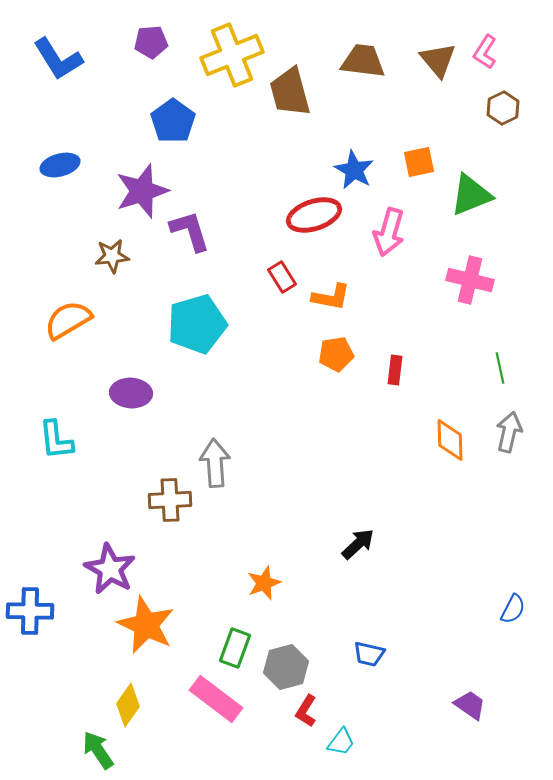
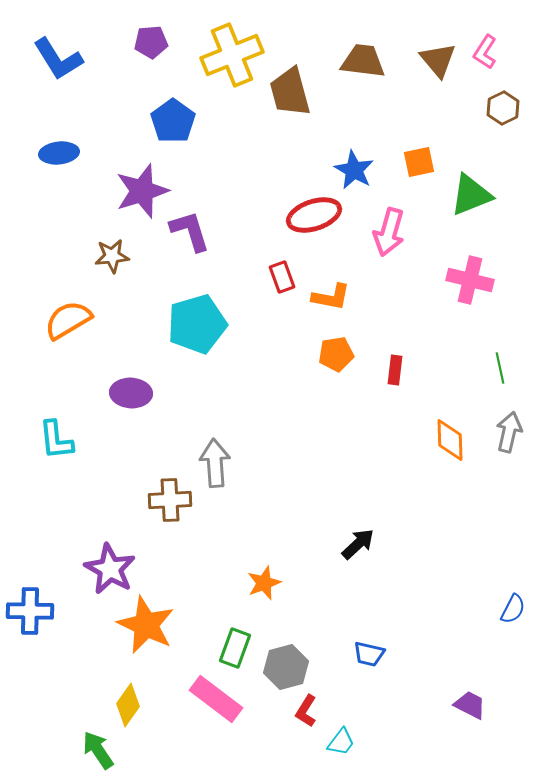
blue ellipse at (60, 165): moved 1 px left, 12 px up; rotated 9 degrees clockwise
red rectangle at (282, 277): rotated 12 degrees clockwise
purple trapezoid at (470, 705): rotated 8 degrees counterclockwise
